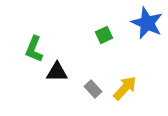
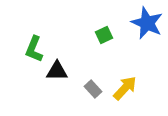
black triangle: moved 1 px up
